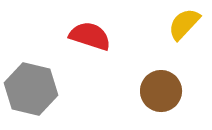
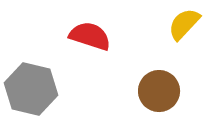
brown circle: moved 2 px left
